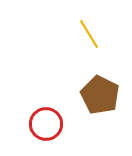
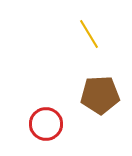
brown pentagon: rotated 30 degrees counterclockwise
